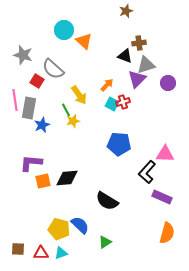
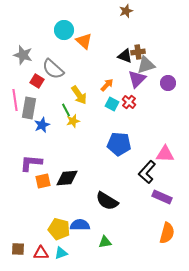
brown cross: moved 1 px left, 9 px down
red cross: moved 6 px right; rotated 32 degrees counterclockwise
blue semicircle: rotated 42 degrees counterclockwise
green triangle: rotated 24 degrees clockwise
